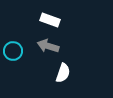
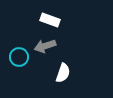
gray arrow: moved 3 px left; rotated 35 degrees counterclockwise
cyan circle: moved 6 px right, 6 px down
